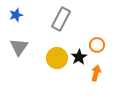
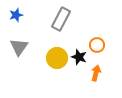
black star: rotated 21 degrees counterclockwise
